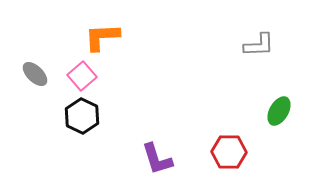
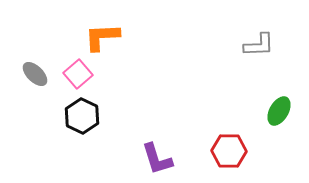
pink square: moved 4 px left, 2 px up
red hexagon: moved 1 px up
